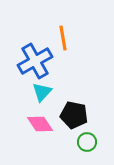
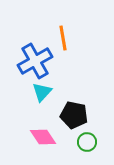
pink diamond: moved 3 px right, 13 px down
